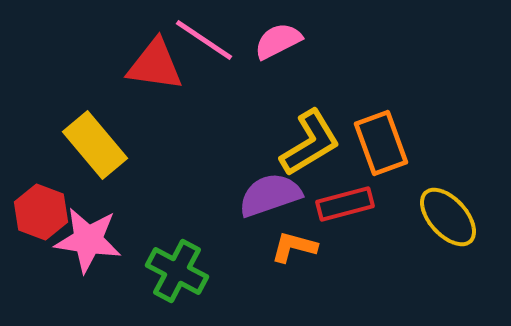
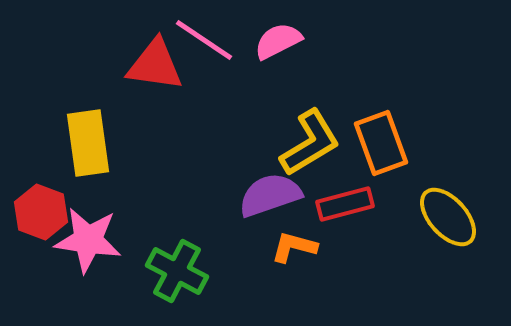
yellow rectangle: moved 7 px left, 2 px up; rotated 32 degrees clockwise
